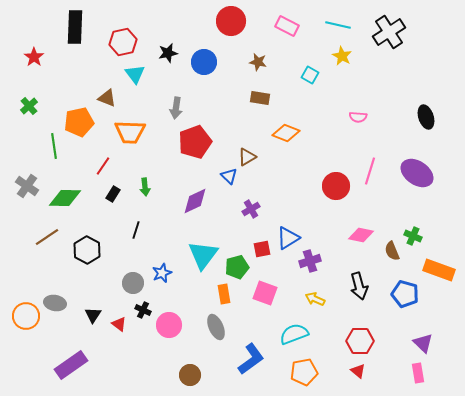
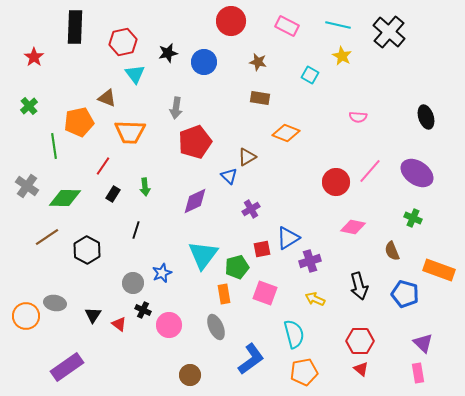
black cross at (389, 32): rotated 16 degrees counterclockwise
pink line at (370, 171): rotated 24 degrees clockwise
red circle at (336, 186): moved 4 px up
pink diamond at (361, 235): moved 8 px left, 8 px up
green cross at (413, 236): moved 18 px up
cyan semicircle at (294, 334): rotated 96 degrees clockwise
purple rectangle at (71, 365): moved 4 px left, 2 px down
red triangle at (358, 371): moved 3 px right, 2 px up
